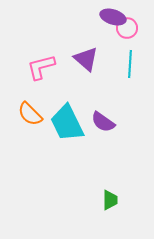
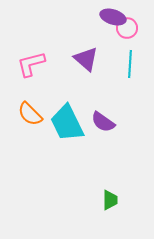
pink L-shape: moved 10 px left, 3 px up
